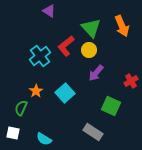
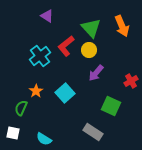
purple triangle: moved 2 px left, 5 px down
